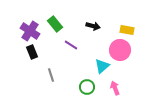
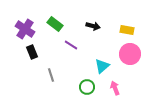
green rectangle: rotated 14 degrees counterclockwise
purple cross: moved 5 px left, 2 px up
pink circle: moved 10 px right, 4 px down
